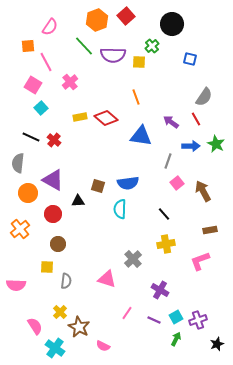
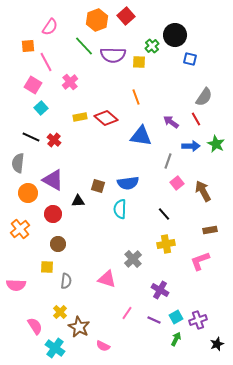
black circle at (172, 24): moved 3 px right, 11 px down
